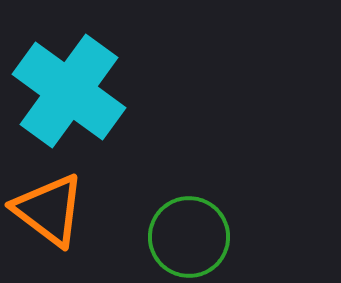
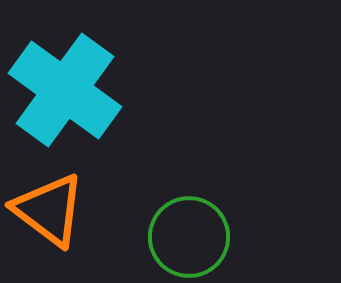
cyan cross: moved 4 px left, 1 px up
